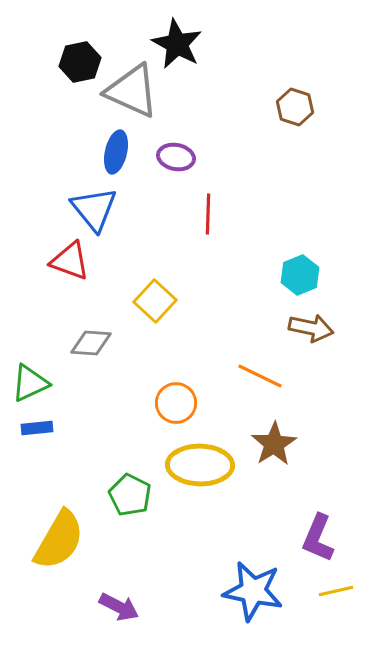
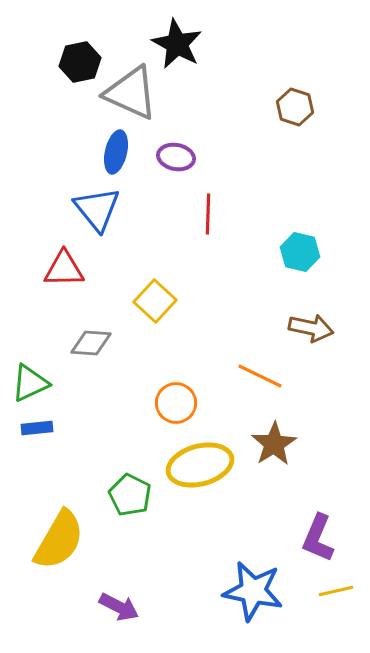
gray triangle: moved 1 px left, 2 px down
blue triangle: moved 3 px right
red triangle: moved 6 px left, 8 px down; rotated 21 degrees counterclockwise
cyan hexagon: moved 23 px up; rotated 24 degrees counterclockwise
yellow ellipse: rotated 16 degrees counterclockwise
